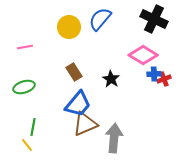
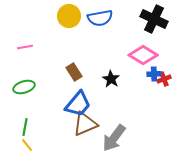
blue semicircle: moved 1 px up; rotated 140 degrees counterclockwise
yellow circle: moved 11 px up
green line: moved 8 px left
gray arrow: rotated 148 degrees counterclockwise
